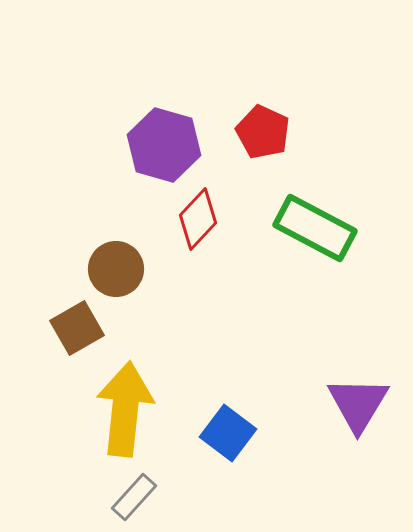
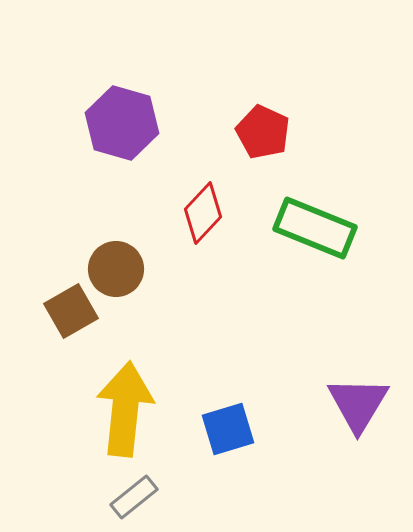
purple hexagon: moved 42 px left, 22 px up
red diamond: moved 5 px right, 6 px up
green rectangle: rotated 6 degrees counterclockwise
brown square: moved 6 px left, 17 px up
blue square: moved 4 px up; rotated 36 degrees clockwise
gray rectangle: rotated 9 degrees clockwise
